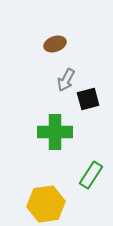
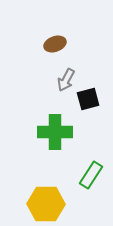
yellow hexagon: rotated 9 degrees clockwise
